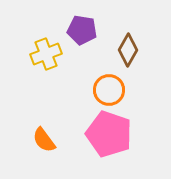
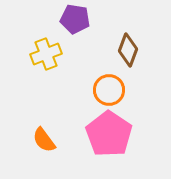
purple pentagon: moved 7 px left, 11 px up
brown diamond: rotated 8 degrees counterclockwise
pink pentagon: rotated 15 degrees clockwise
